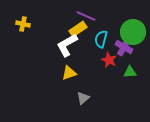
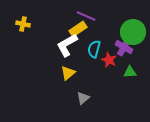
cyan semicircle: moved 7 px left, 10 px down
yellow triangle: moved 1 px left; rotated 21 degrees counterclockwise
